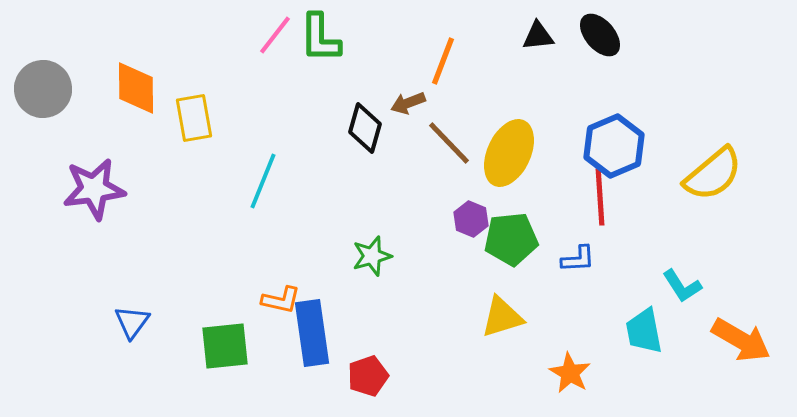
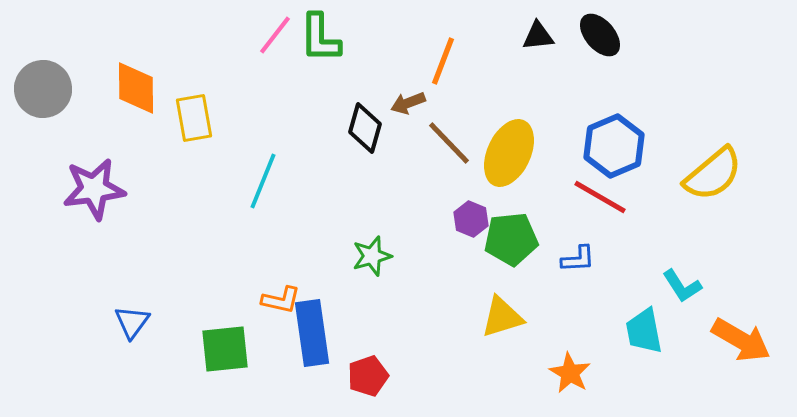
red line: rotated 56 degrees counterclockwise
green square: moved 3 px down
